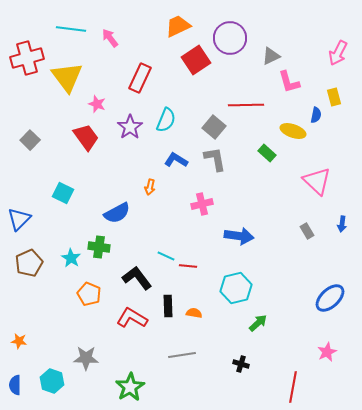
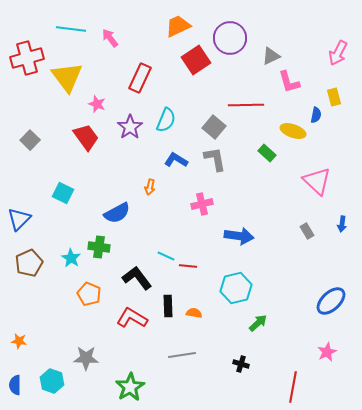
blue ellipse at (330, 298): moved 1 px right, 3 px down
